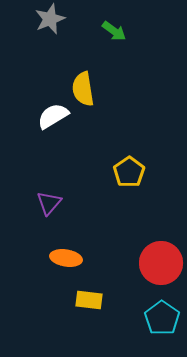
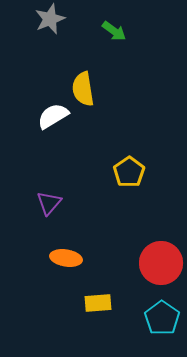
yellow rectangle: moved 9 px right, 3 px down; rotated 12 degrees counterclockwise
